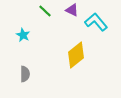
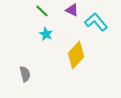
green line: moved 3 px left
cyan star: moved 23 px right, 1 px up
yellow diamond: rotated 8 degrees counterclockwise
gray semicircle: rotated 14 degrees counterclockwise
